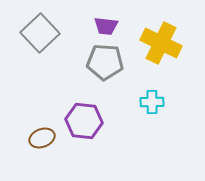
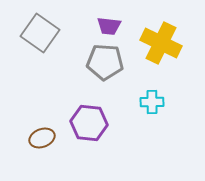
purple trapezoid: moved 3 px right
gray square: rotated 12 degrees counterclockwise
purple hexagon: moved 5 px right, 2 px down
